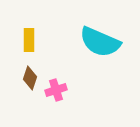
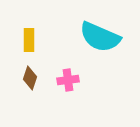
cyan semicircle: moved 5 px up
pink cross: moved 12 px right, 10 px up; rotated 10 degrees clockwise
